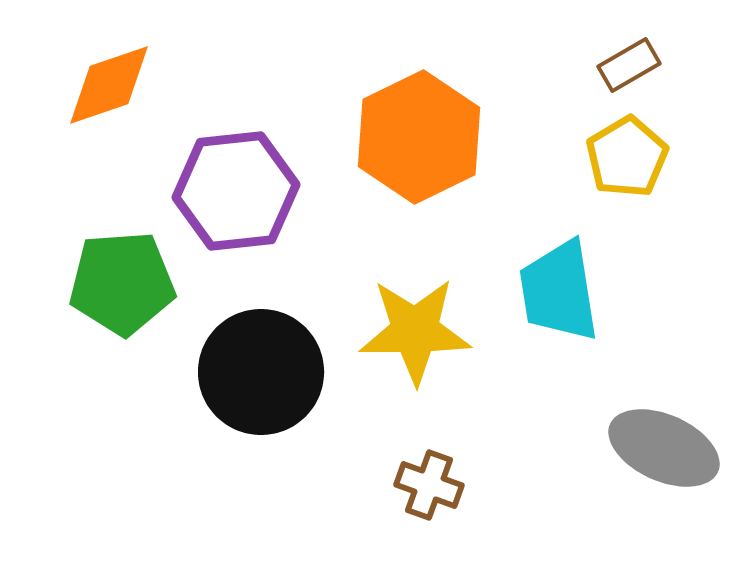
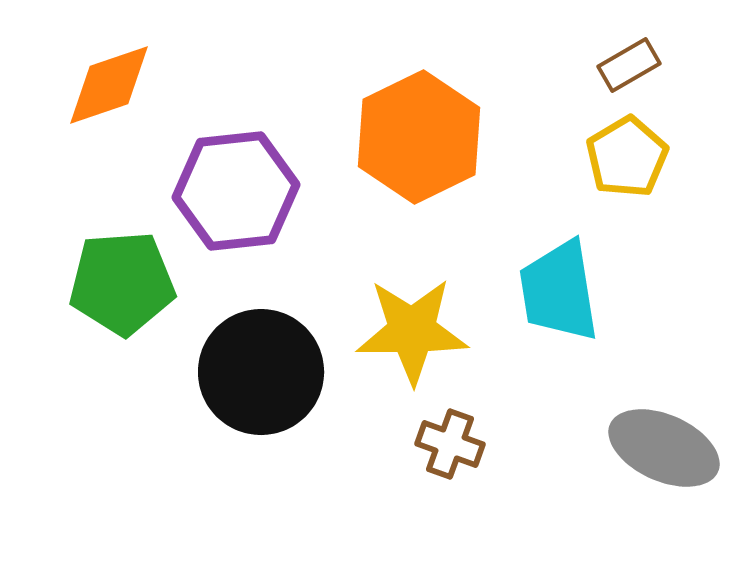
yellow star: moved 3 px left
brown cross: moved 21 px right, 41 px up
